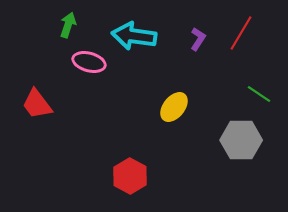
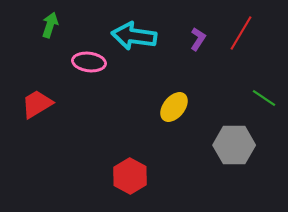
green arrow: moved 18 px left
pink ellipse: rotated 8 degrees counterclockwise
green line: moved 5 px right, 4 px down
red trapezoid: rotated 96 degrees clockwise
gray hexagon: moved 7 px left, 5 px down
